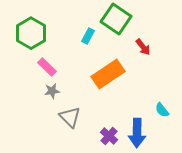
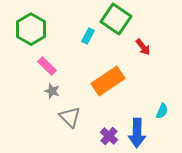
green hexagon: moved 4 px up
pink rectangle: moved 1 px up
orange rectangle: moved 7 px down
gray star: rotated 28 degrees clockwise
cyan semicircle: moved 1 px down; rotated 119 degrees counterclockwise
